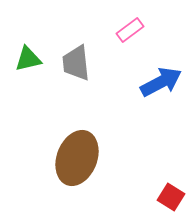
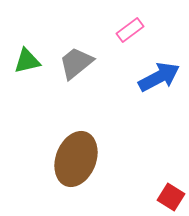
green triangle: moved 1 px left, 2 px down
gray trapezoid: rotated 57 degrees clockwise
blue arrow: moved 2 px left, 5 px up
brown ellipse: moved 1 px left, 1 px down
